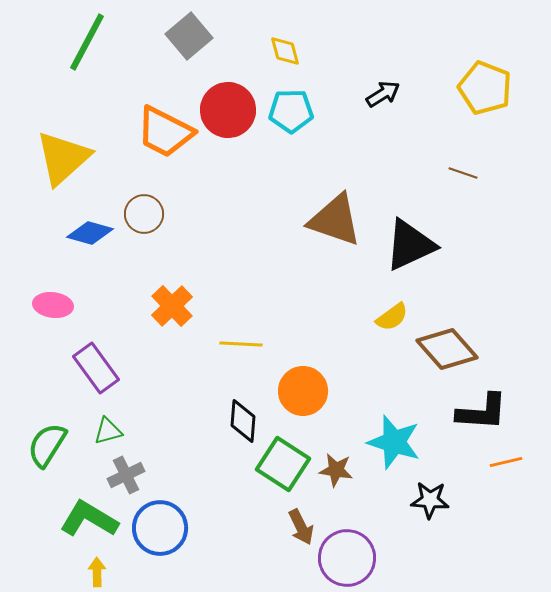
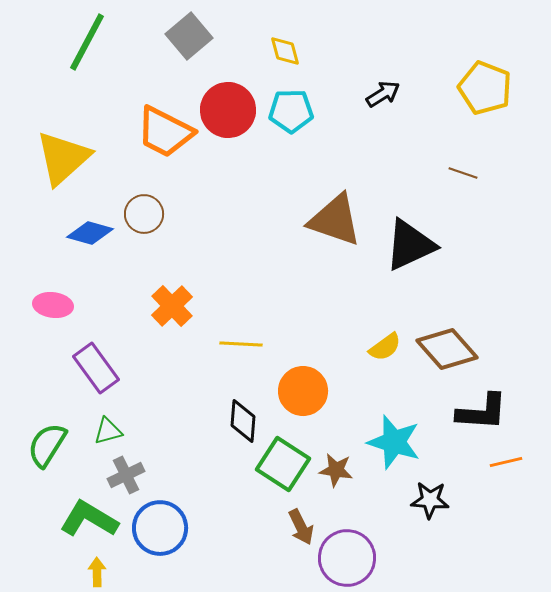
yellow semicircle: moved 7 px left, 30 px down
